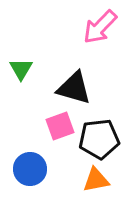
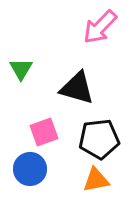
black triangle: moved 3 px right
pink square: moved 16 px left, 6 px down
